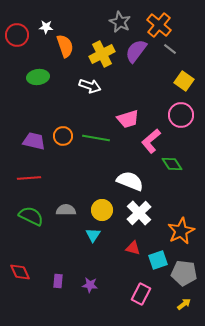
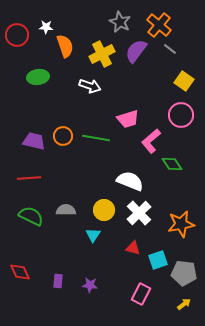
yellow circle: moved 2 px right
orange star: moved 7 px up; rotated 16 degrees clockwise
